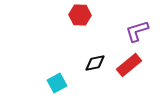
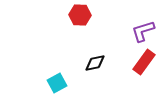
purple L-shape: moved 6 px right
red rectangle: moved 15 px right, 3 px up; rotated 15 degrees counterclockwise
